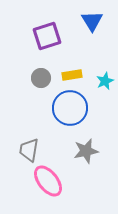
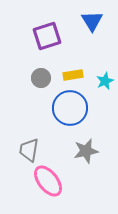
yellow rectangle: moved 1 px right
